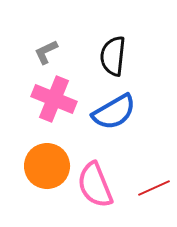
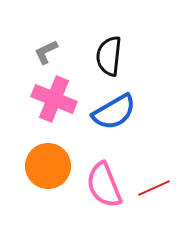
black semicircle: moved 4 px left
orange circle: moved 1 px right
pink semicircle: moved 9 px right
